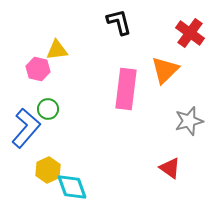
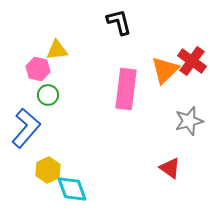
red cross: moved 2 px right, 28 px down
green circle: moved 14 px up
cyan diamond: moved 2 px down
